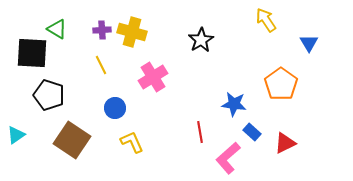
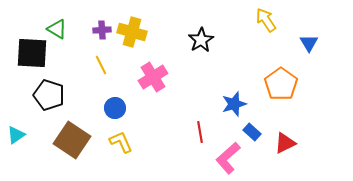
blue star: rotated 25 degrees counterclockwise
yellow L-shape: moved 11 px left
